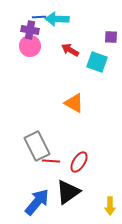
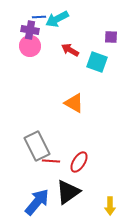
cyan arrow: rotated 30 degrees counterclockwise
